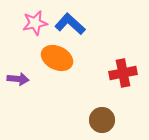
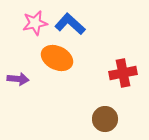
brown circle: moved 3 px right, 1 px up
